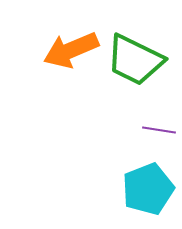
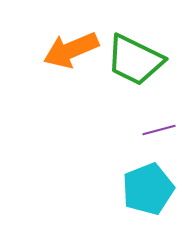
purple line: rotated 24 degrees counterclockwise
